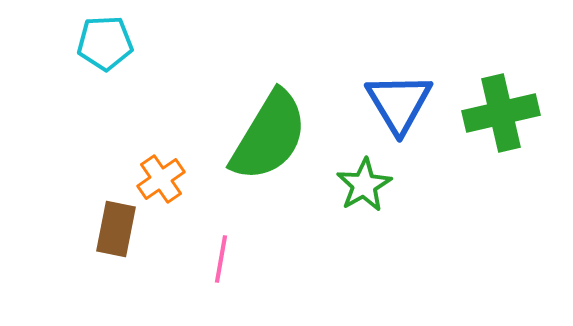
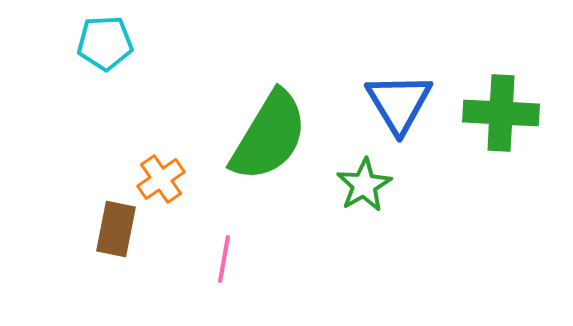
green cross: rotated 16 degrees clockwise
pink line: moved 3 px right
